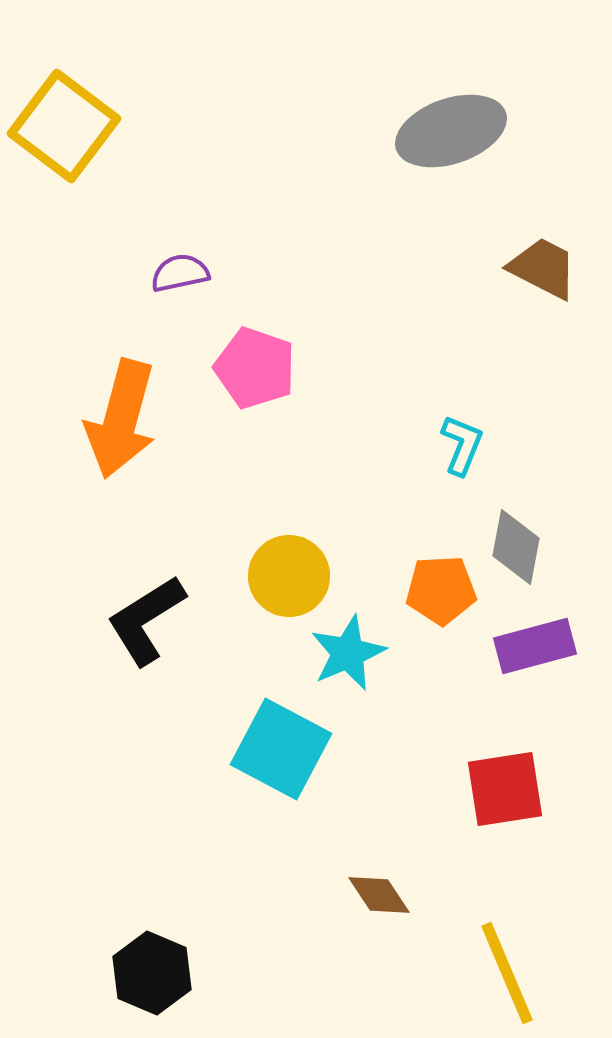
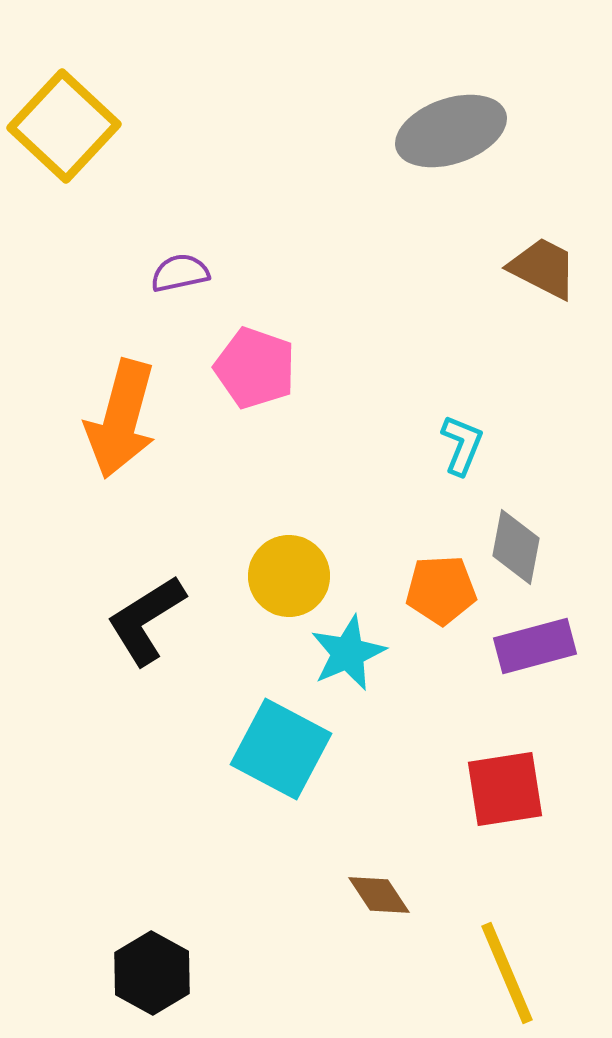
yellow square: rotated 6 degrees clockwise
black hexagon: rotated 6 degrees clockwise
